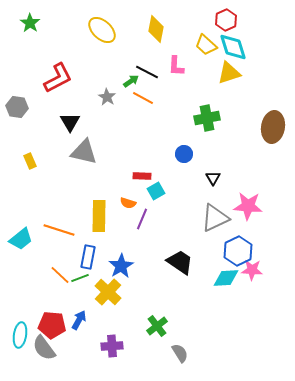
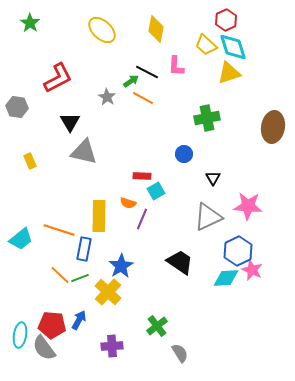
gray triangle at (215, 218): moved 7 px left, 1 px up
blue rectangle at (88, 257): moved 4 px left, 8 px up
pink star at (252, 270): rotated 20 degrees clockwise
